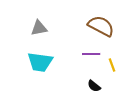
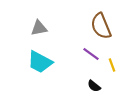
brown semicircle: rotated 140 degrees counterclockwise
purple line: rotated 36 degrees clockwise
cyan trapezoid: rotated 20 degrees clockwise
